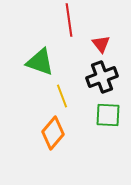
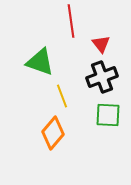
red line: moved 2 px right, 1 px down
